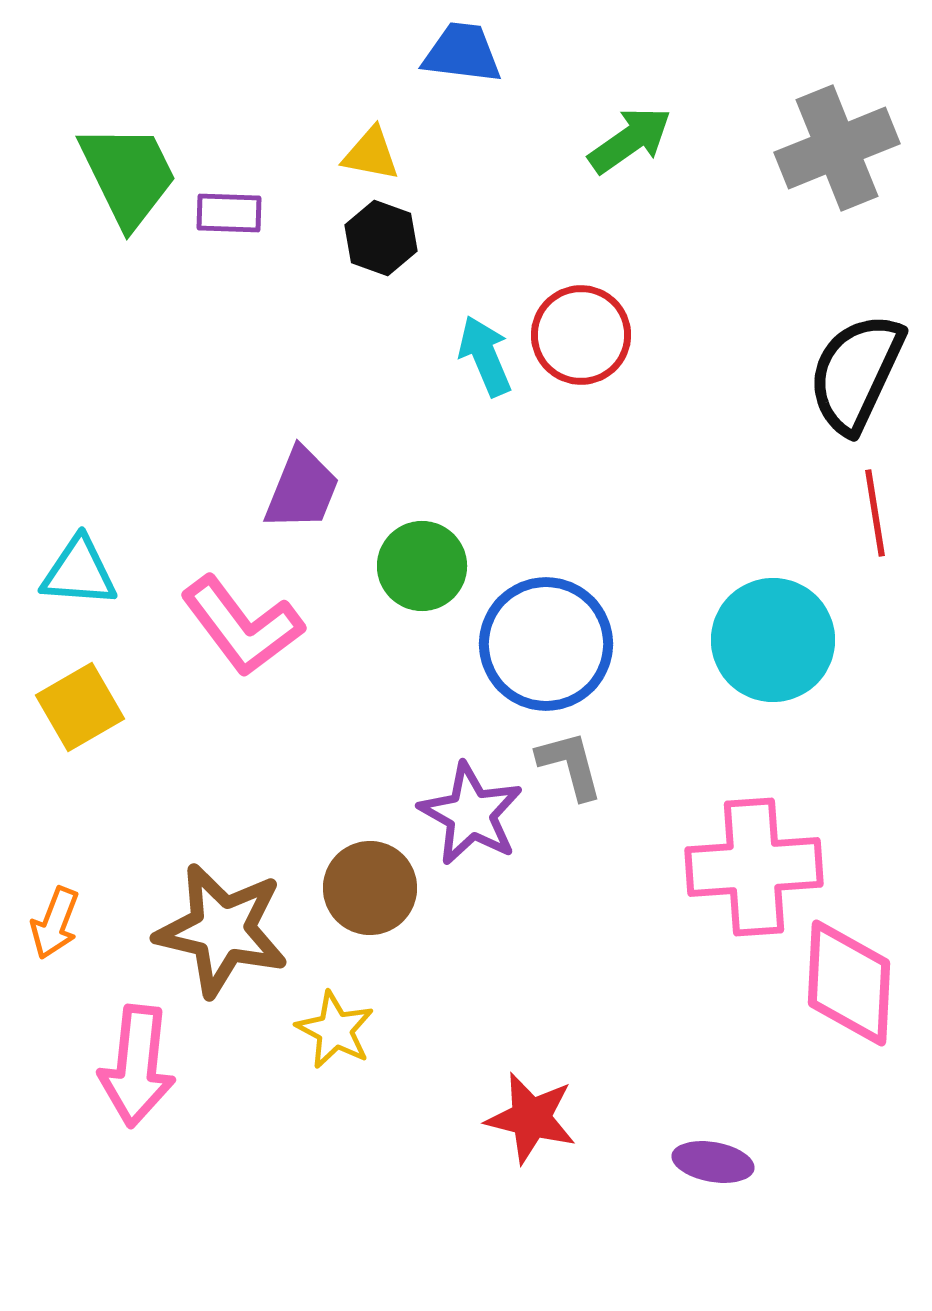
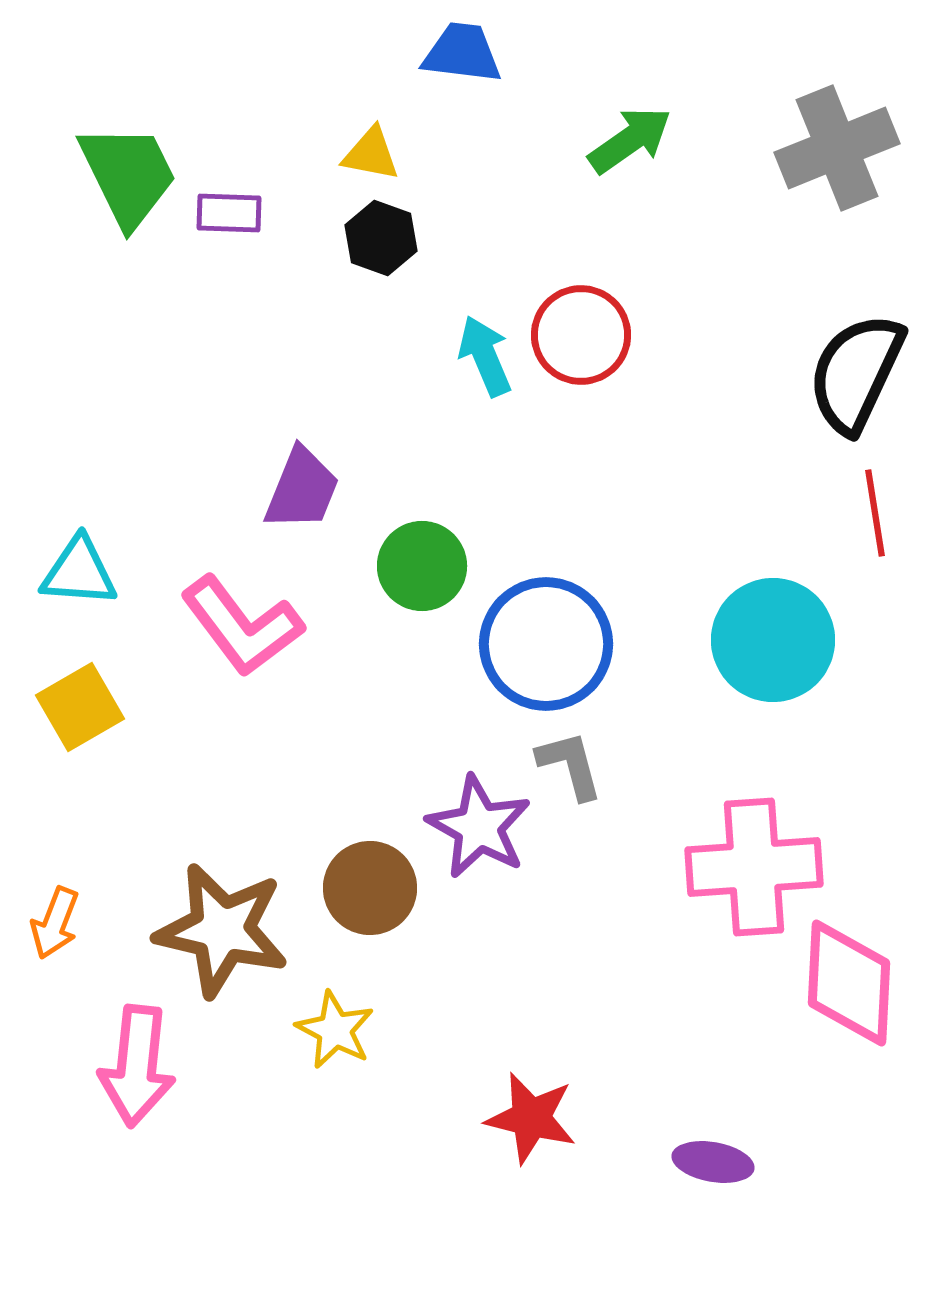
purple star: moved 8 px right, 13 px down
